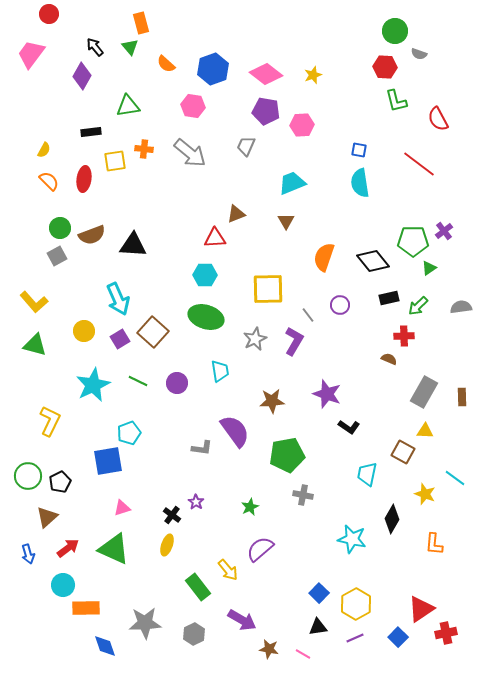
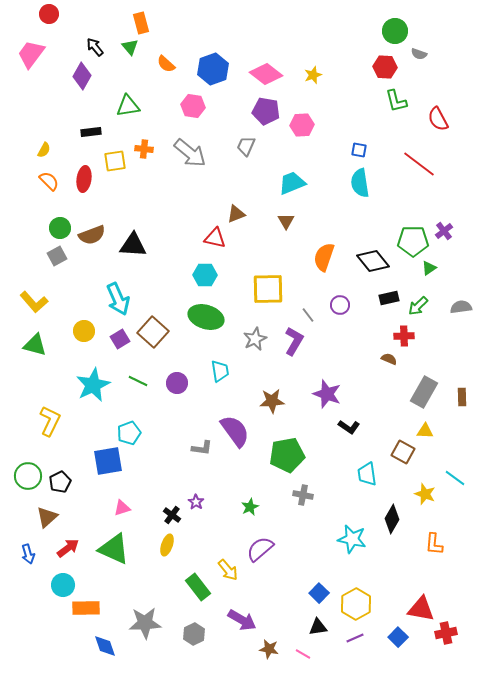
red triangle at (215, 238): rotated 15 degrees clockwise
cyan trapezoid at (367, 474): rotated 20 degrees counterclockwise
red triangle at (421, 609): rotated 44 degrees clockwise
